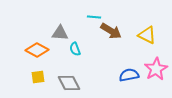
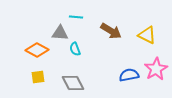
cyan line: moved 18 px left
gray diamond: moved 4 px right
